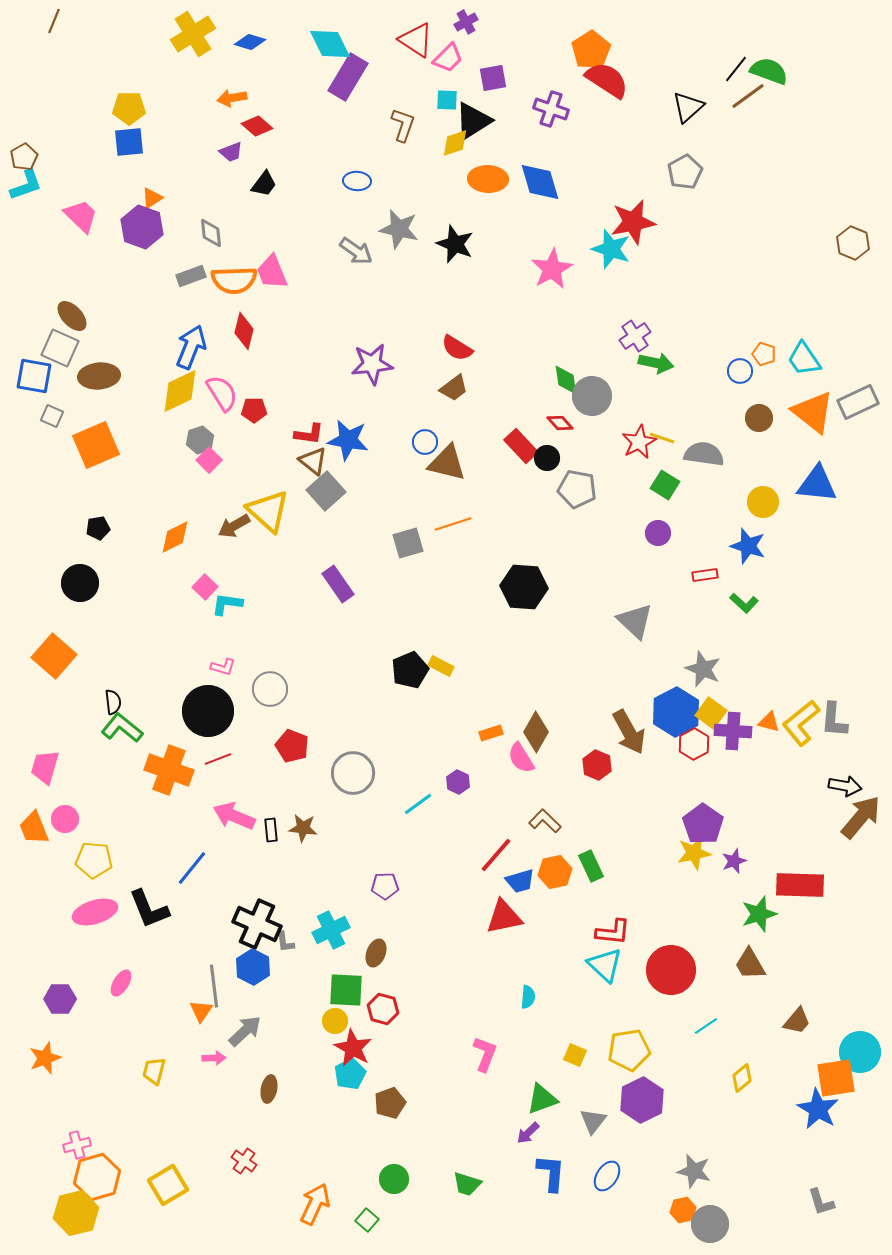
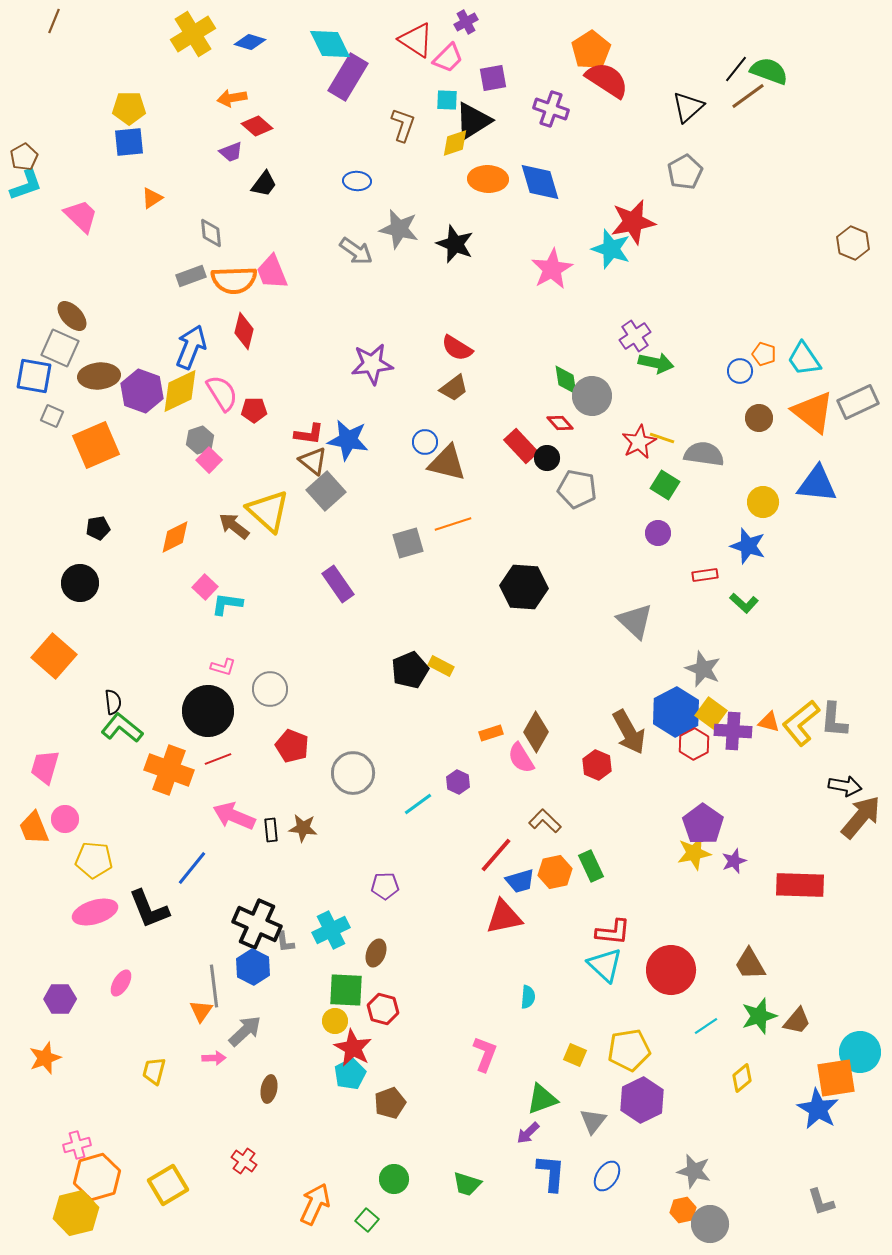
purple hexagon at (142, 227): moved 164 px down
brown arrow at (234, 526): rotated 68 degrees clockwise
green star at (759, 914): moved 102 px down
